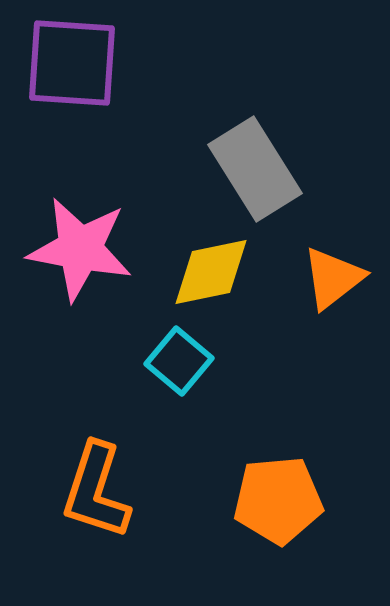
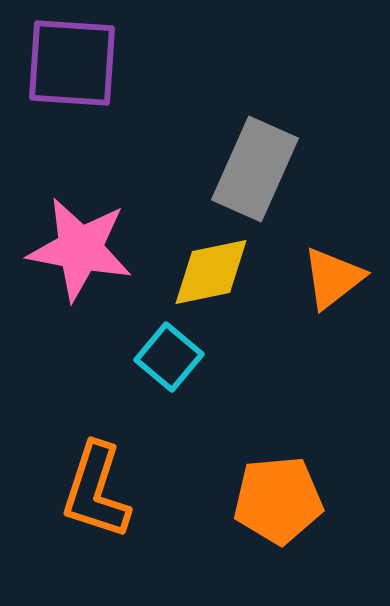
gray rectangle: rotated 56 degrees clockwise
cyan square: moved 10 px left, 4 px up
